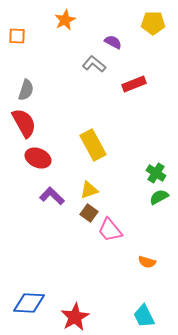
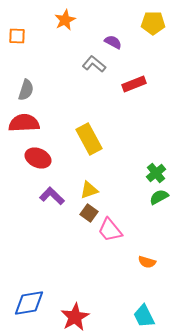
red semicircle: rotated 64 degrees counterclockwise
yellow rectangle: moved 4 px left, 6 px up
green cross: rotated 18 degrees clockwise
blue diamond: rotated 12 degrees counterclockwise
